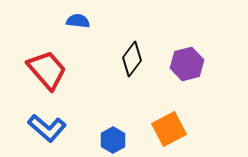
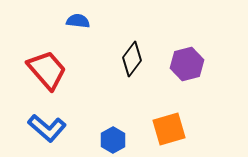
orange square: rotated 12 degrees clockwise
